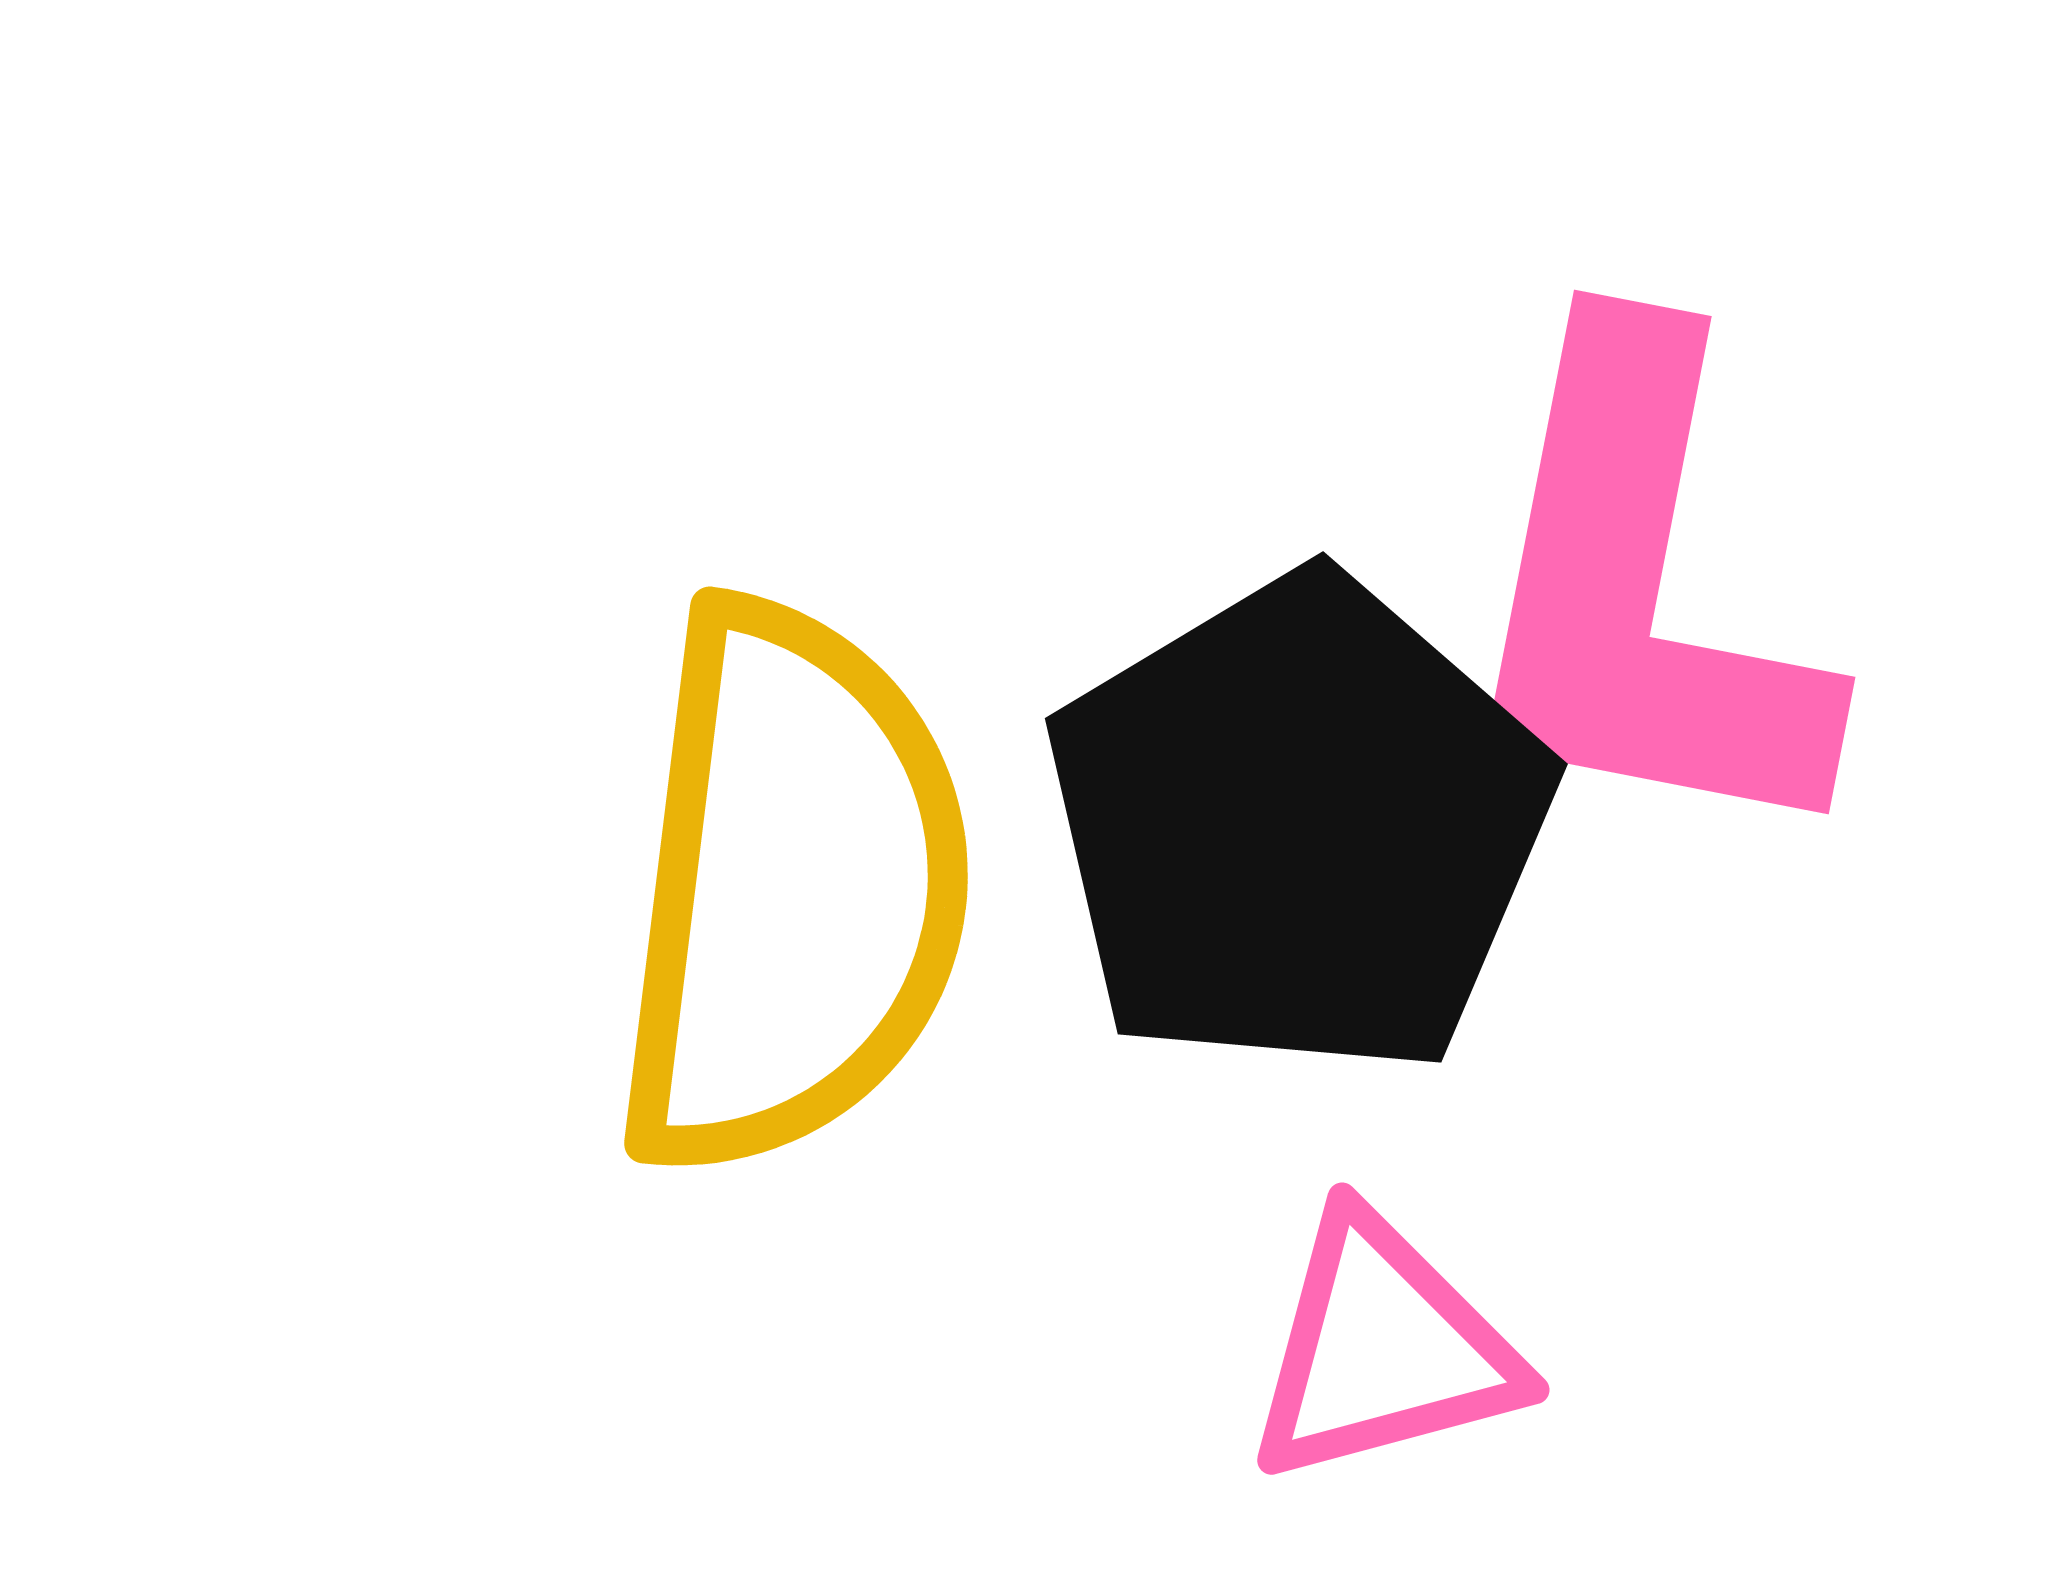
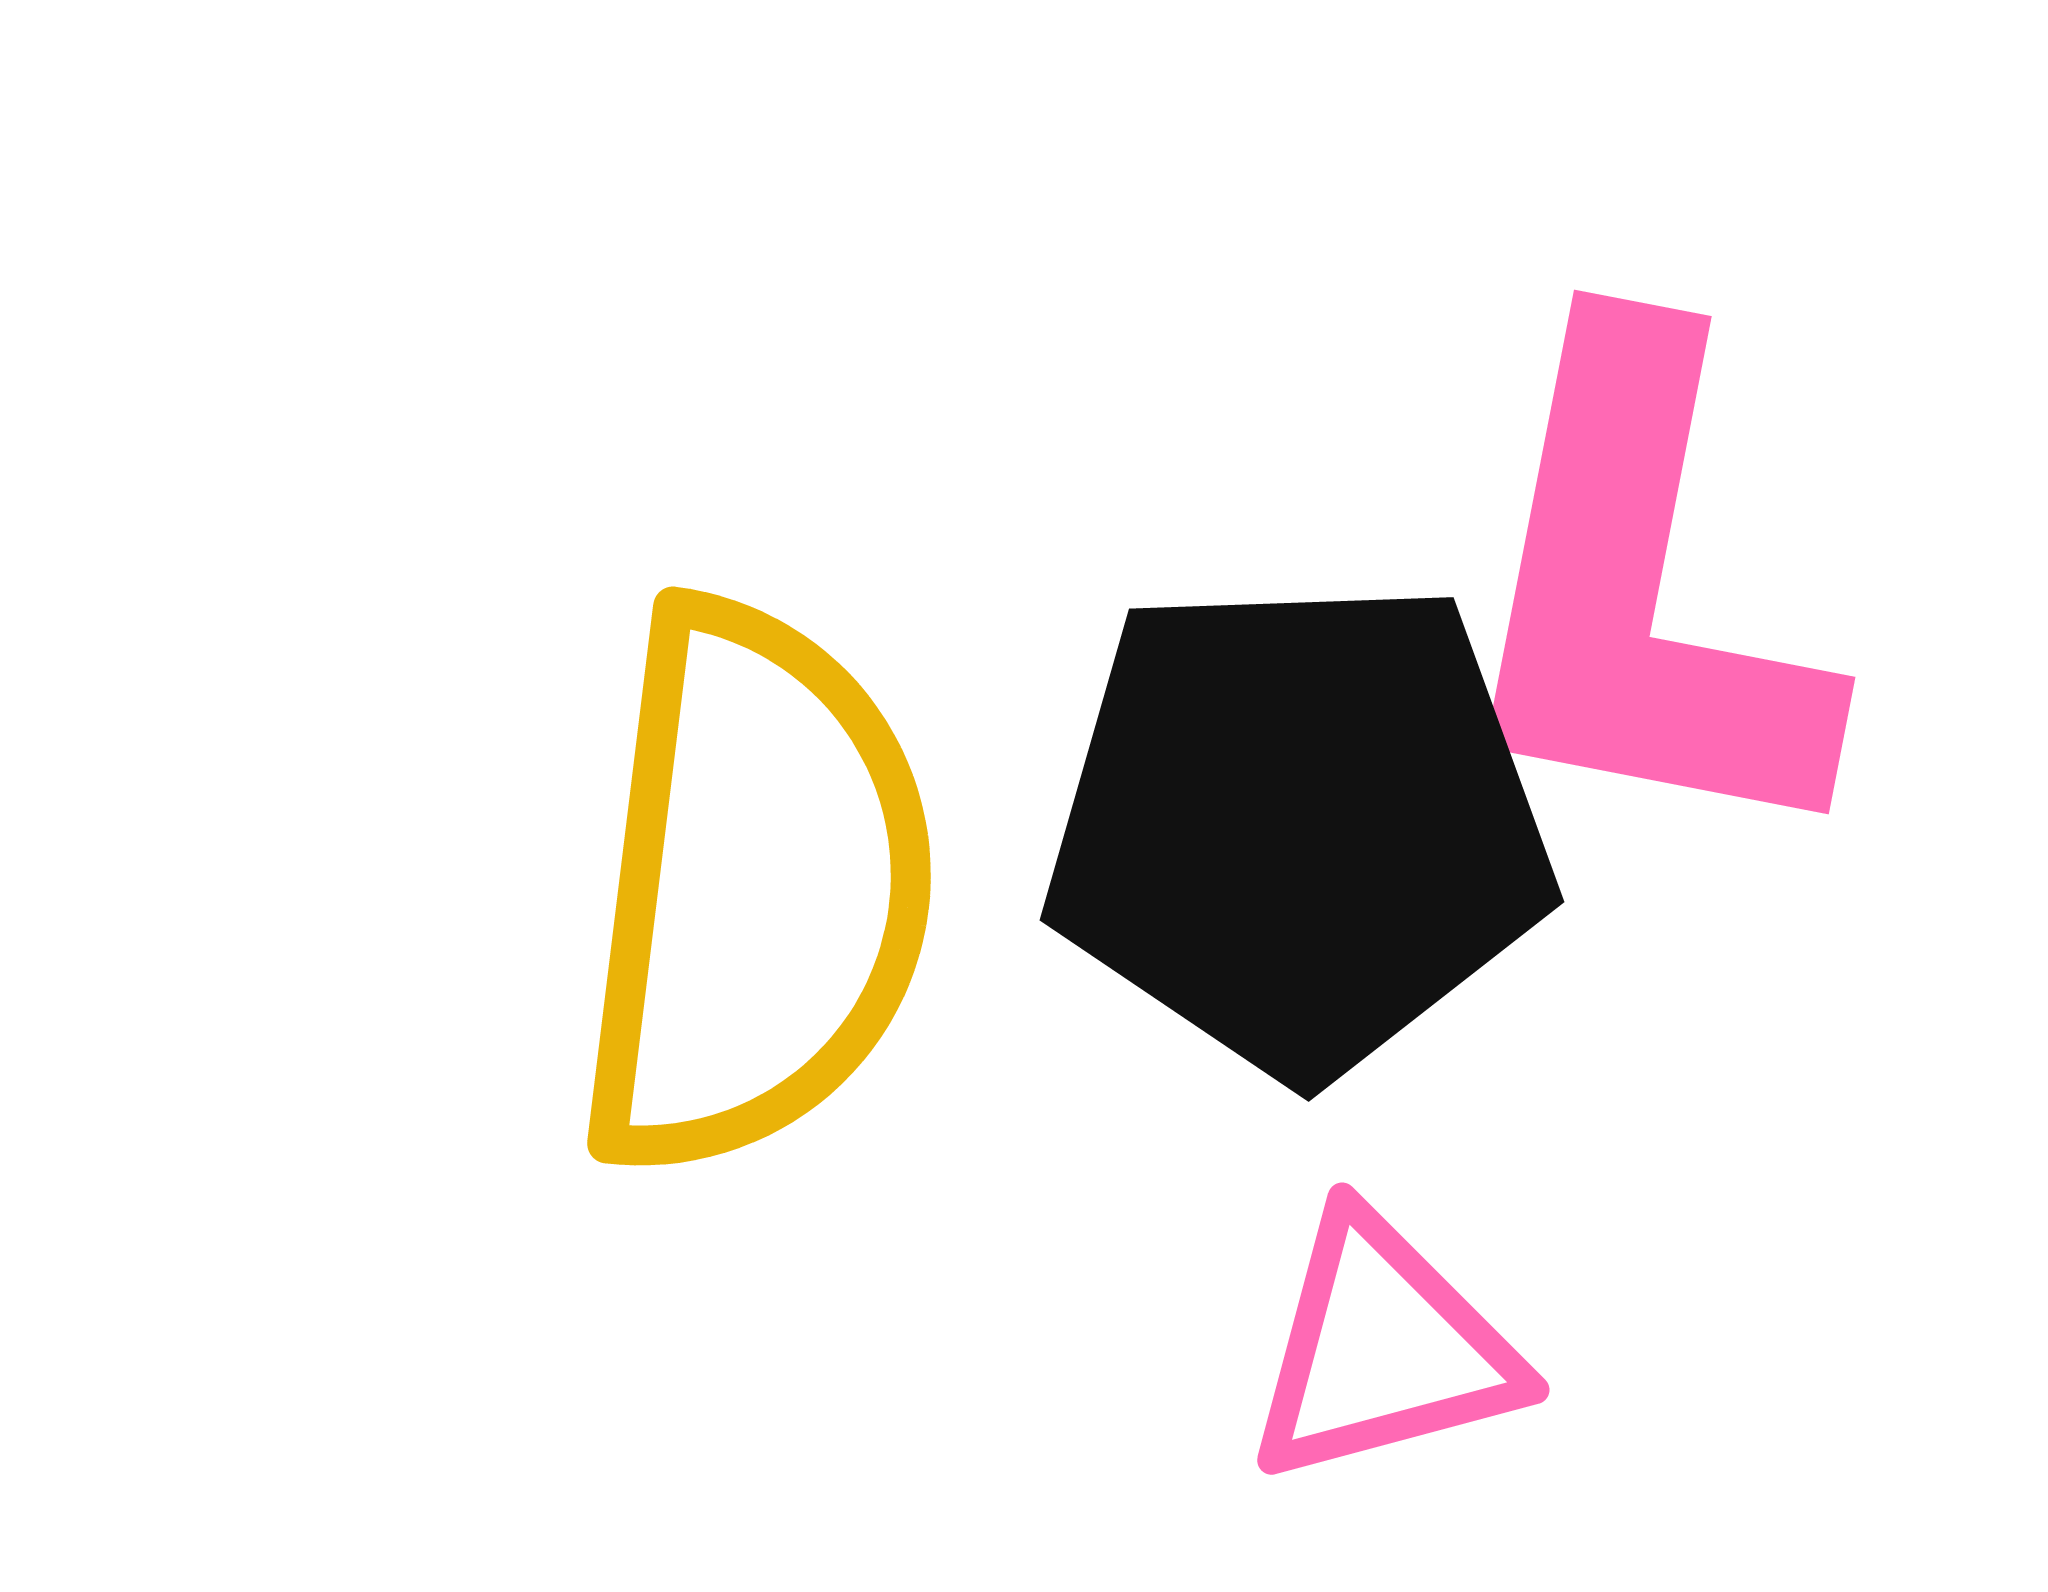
black pentagon: rotated 29 degrees clockwise
yellow semicircle: moved 37 px left
